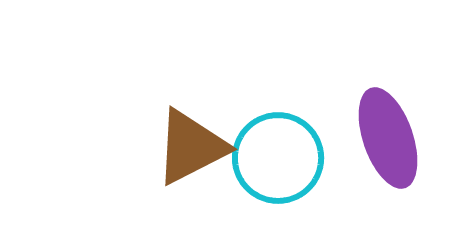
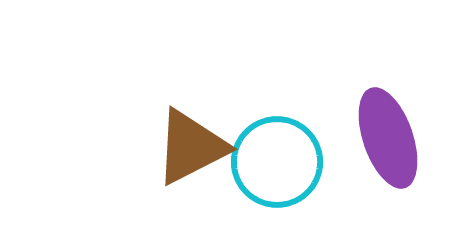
cyan circle: moved 1 px left, 4 px down
